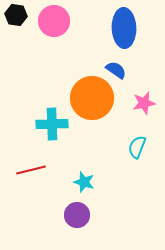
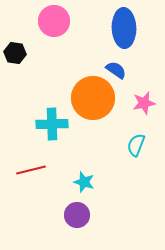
black hexagon: moved 1 px left, 38 px down
orange circle: moved 1 px right
cyan semicircle: moved 1 px left, 2 px up
